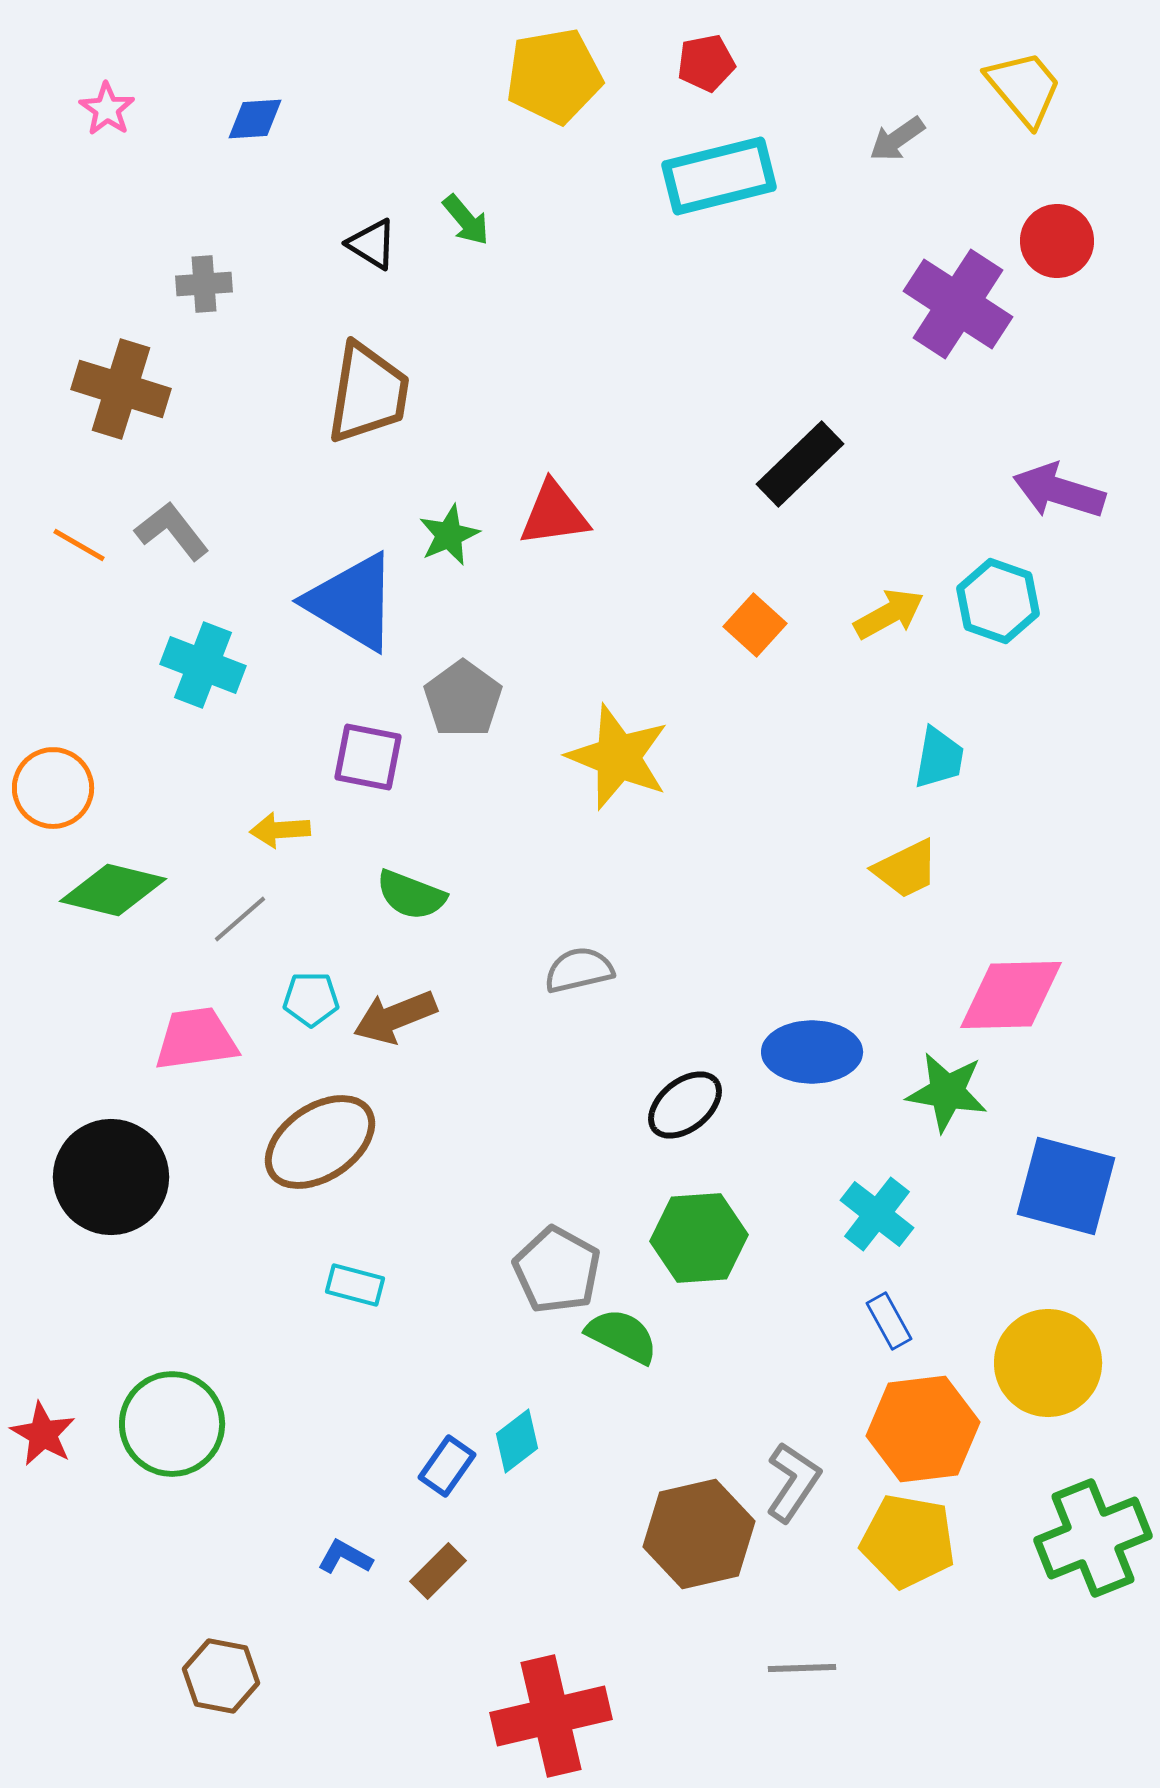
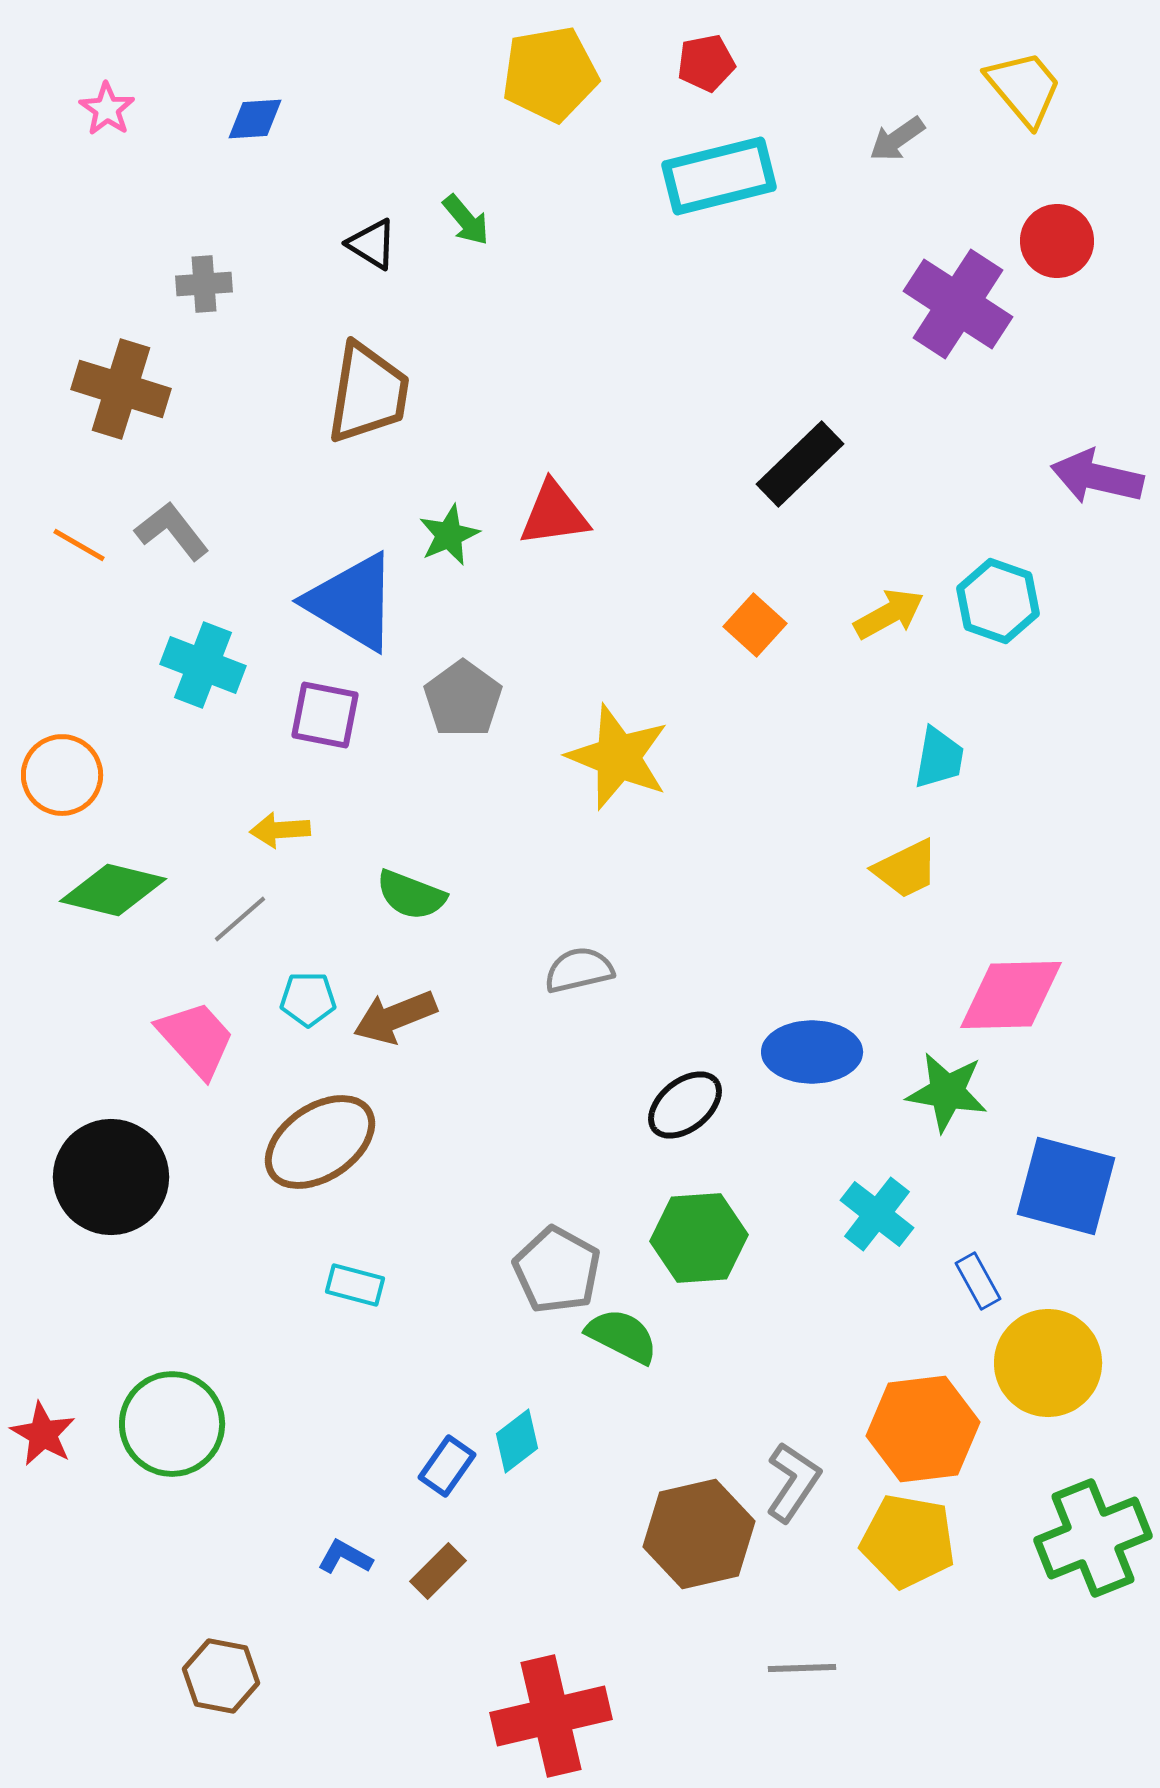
yellow pentagon at (554, 76): moved 4 px left, 2 px up
purple arrow at (1059, 491): moved 38 px right, 14 px up; rotated 4 degrees counterclockwise
purple square at (368, 757): moved 43 px left, 42 px up
orange circle at (53, 788): moved 9 px right, 13 px up
cyan pentagon at (311, 999): moved 3 px left
pink trapezoid at (196, 1039): rotated 56 degrees clockwise
blue rectangle at (889, 1321): moved 89 px right, 40 px up
